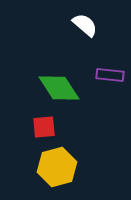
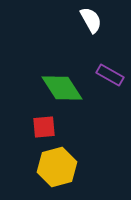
white semicircle: moved 6 px right, 5 px up; rotated 20 degrees clockwise
purple rectangle: rotated 24 degrees clockwise
green diamond: moved 3 px right
